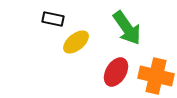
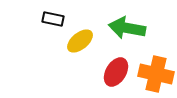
green arrow: rotated 135 degrees clockwise
yellow ellipse: moved 4 px right, 1 px up
orange cross: moved 2 px up
